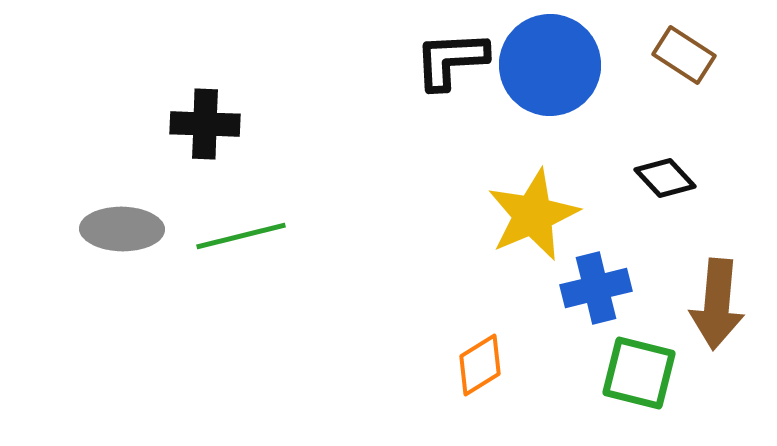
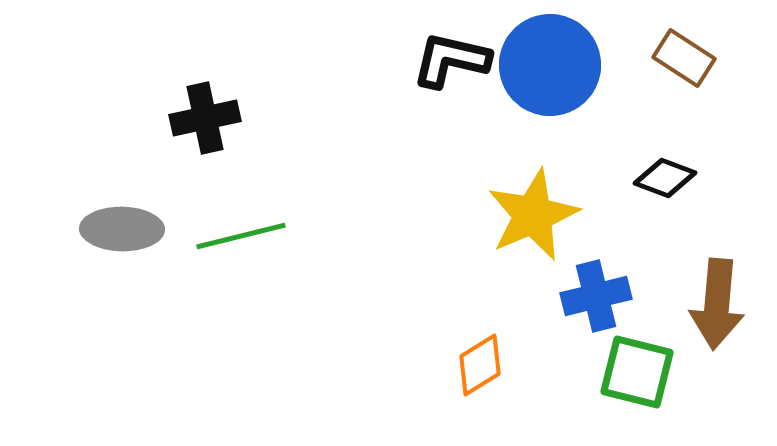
brown rectangle: moved 3 px down
black L-shape: rotated 16 degrees clockwise
black cross: moved 6 px up; rotated 14 degrees counterclockwise
black diamond: rotated 26 degrees counterclockwise
blue cross: moved 8 px down
green square: moved 2 px left, 1 px up
